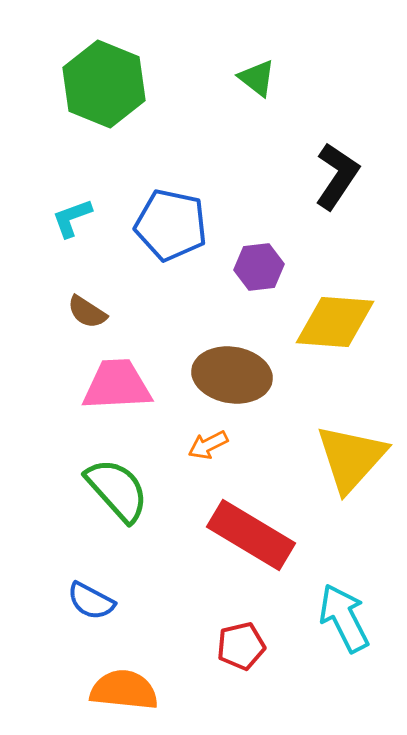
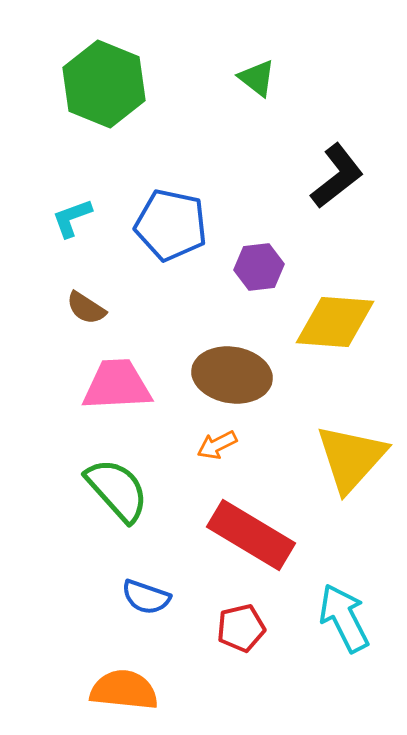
black L-shape: rotated 18 degrees clockwise
brown semicircle: moved 1 px left, 4 px up
orange arrow: moved 9 px right
blue semicircle: moved 55 px right, 4 px up; rotated 9 degrees counterclockwise
red pentagon: moved 18 px up
